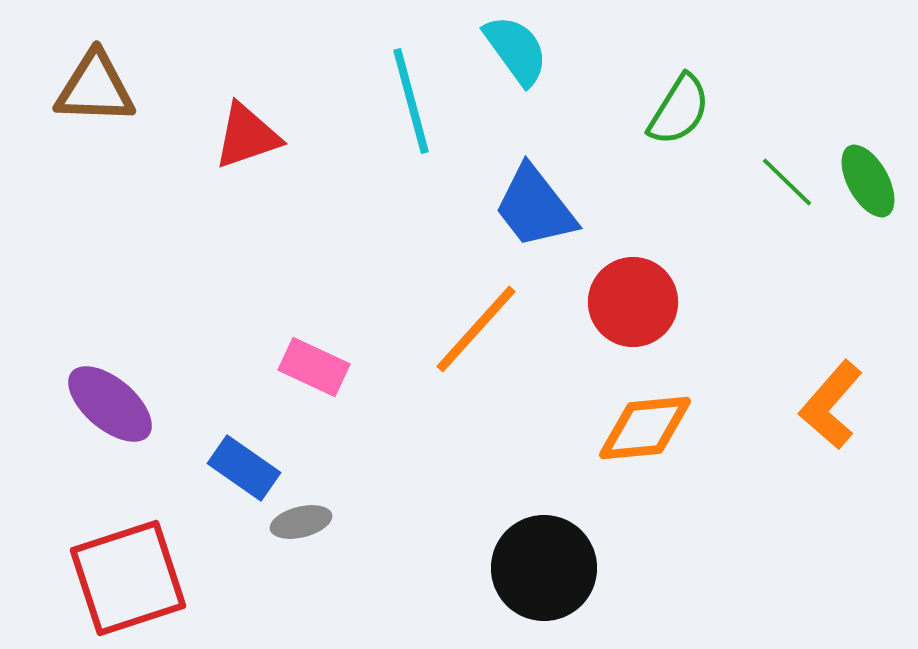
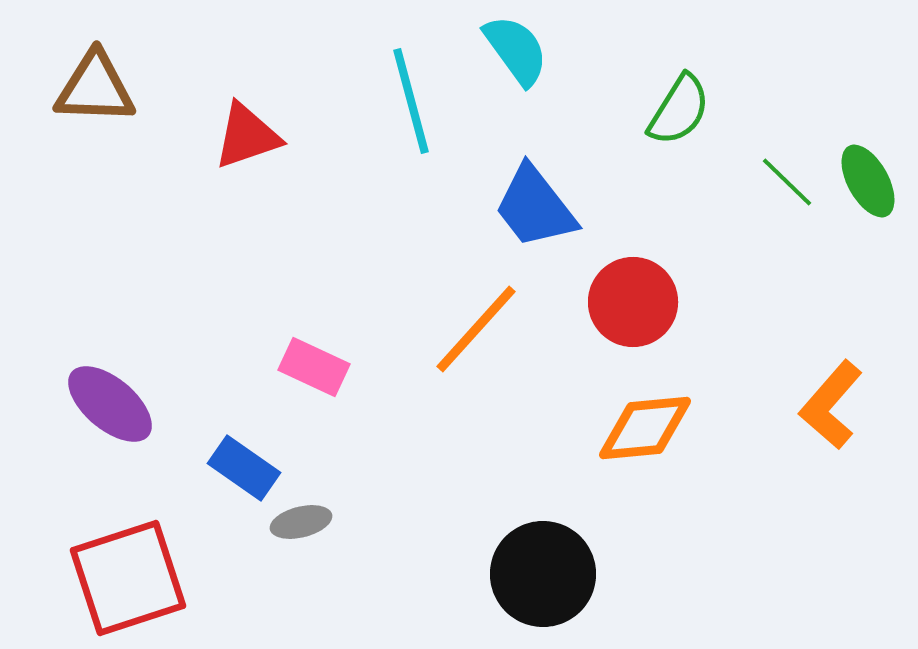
black circle: moved 1 px left, 6 px down
